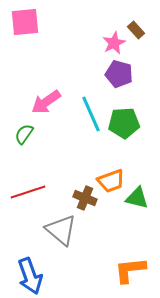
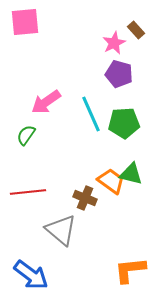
green semicircle: moved 2 px right, 1 px down
orange trapezoid: rotated 124 degrees counterclockwise
red line: rotated 12 degrees clockwise
green triangle: moved 6 px left, 24 px up
blue arrow: moved 1 px right, 1 px up; rotated 33 degrees counterclockwise
